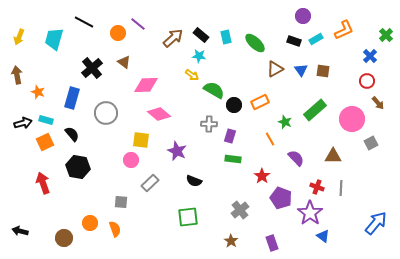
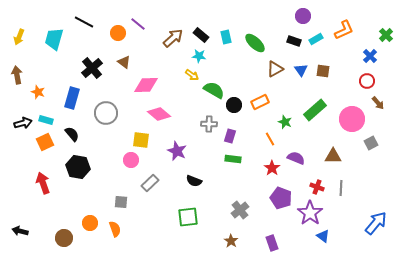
purple semicircle at (296, 158): rotated 24 degrees counterclockwise
red star at (262, 176): moved 10 px right, 8 px up
